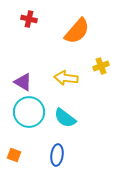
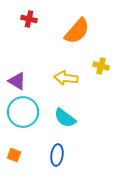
yellow cross: rotated 35 degrees clockwise
purple triangle: moved 6 px left, 1 px up
cyan circle: moved 6 px left
